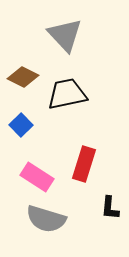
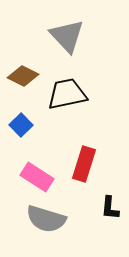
gray triangle: moved 2 px right, 1 px down
brown diamond: moved 1 px up
